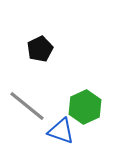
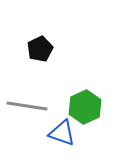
gray line: rotated 30 degrees counterclockwise
blue triangle: moved 1 px right, 2 px down
